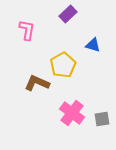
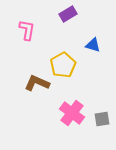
purple rectangle: rotated 12 degrees clockwise
